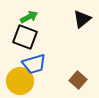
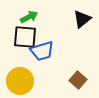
black square: rotated 15 degrees counterclockwise
blue trapezoid: moved 8 px right, 13 px up
